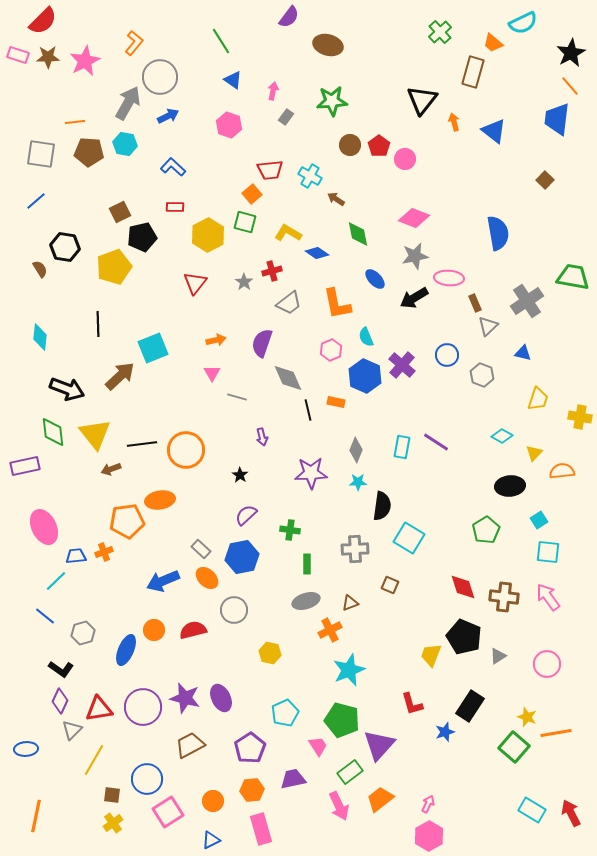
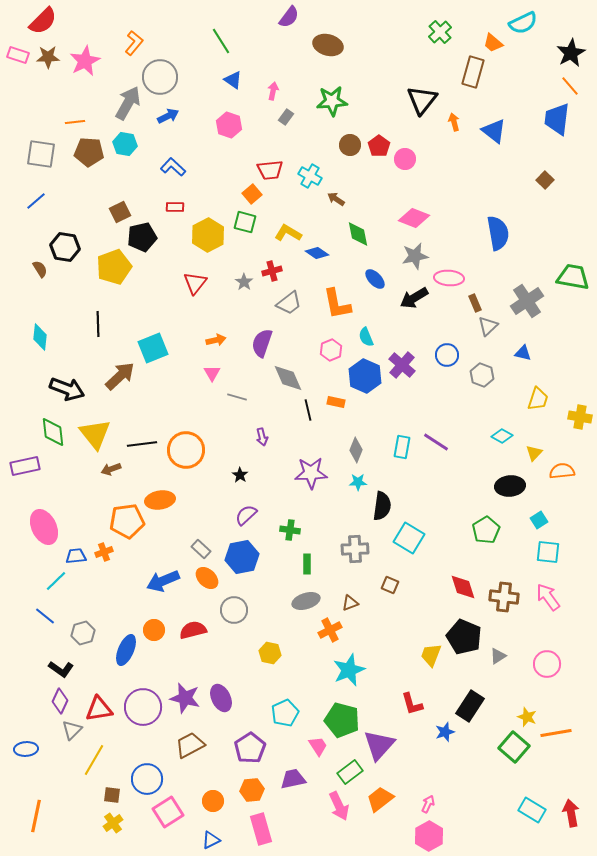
red arrow at (571, 813): rotated 16 degrees clockwise
